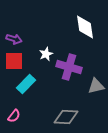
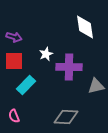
purple arrow: moved 2 px up
purple cross: rotated 15 degrees counterclockwise
cyan rectangle: moved 1 px down
pink semicircle: rotated 120 degrees clockwise
